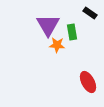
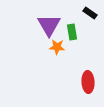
purple triangle: moved 1 px right
orange star: moved 2 px down
red ellipse: rotated 25 degrees clockwise
